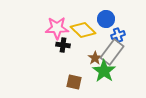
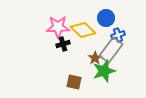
blue circle: moved 1 px up
pink star: moved 1 px right, 1 px up
black cross: moved 1 px up; rotated 24 degrees counterclockwise
gray rectangle: moved 1 px left, 2 px up
green star: rotated 20 degrees clockwise
